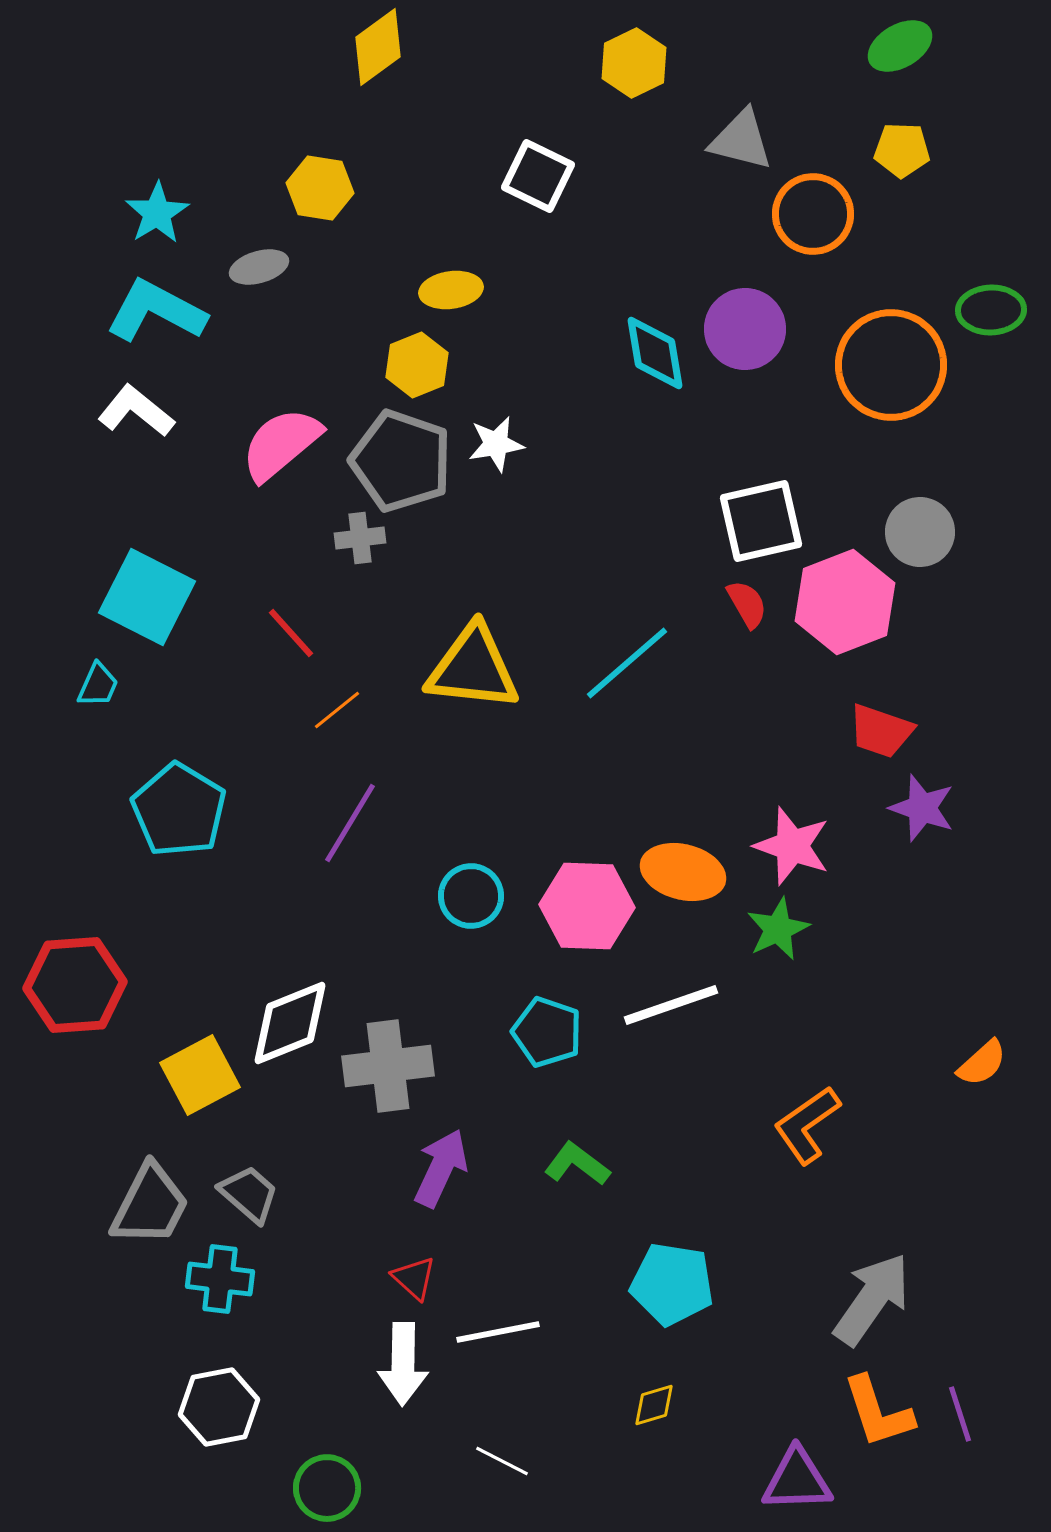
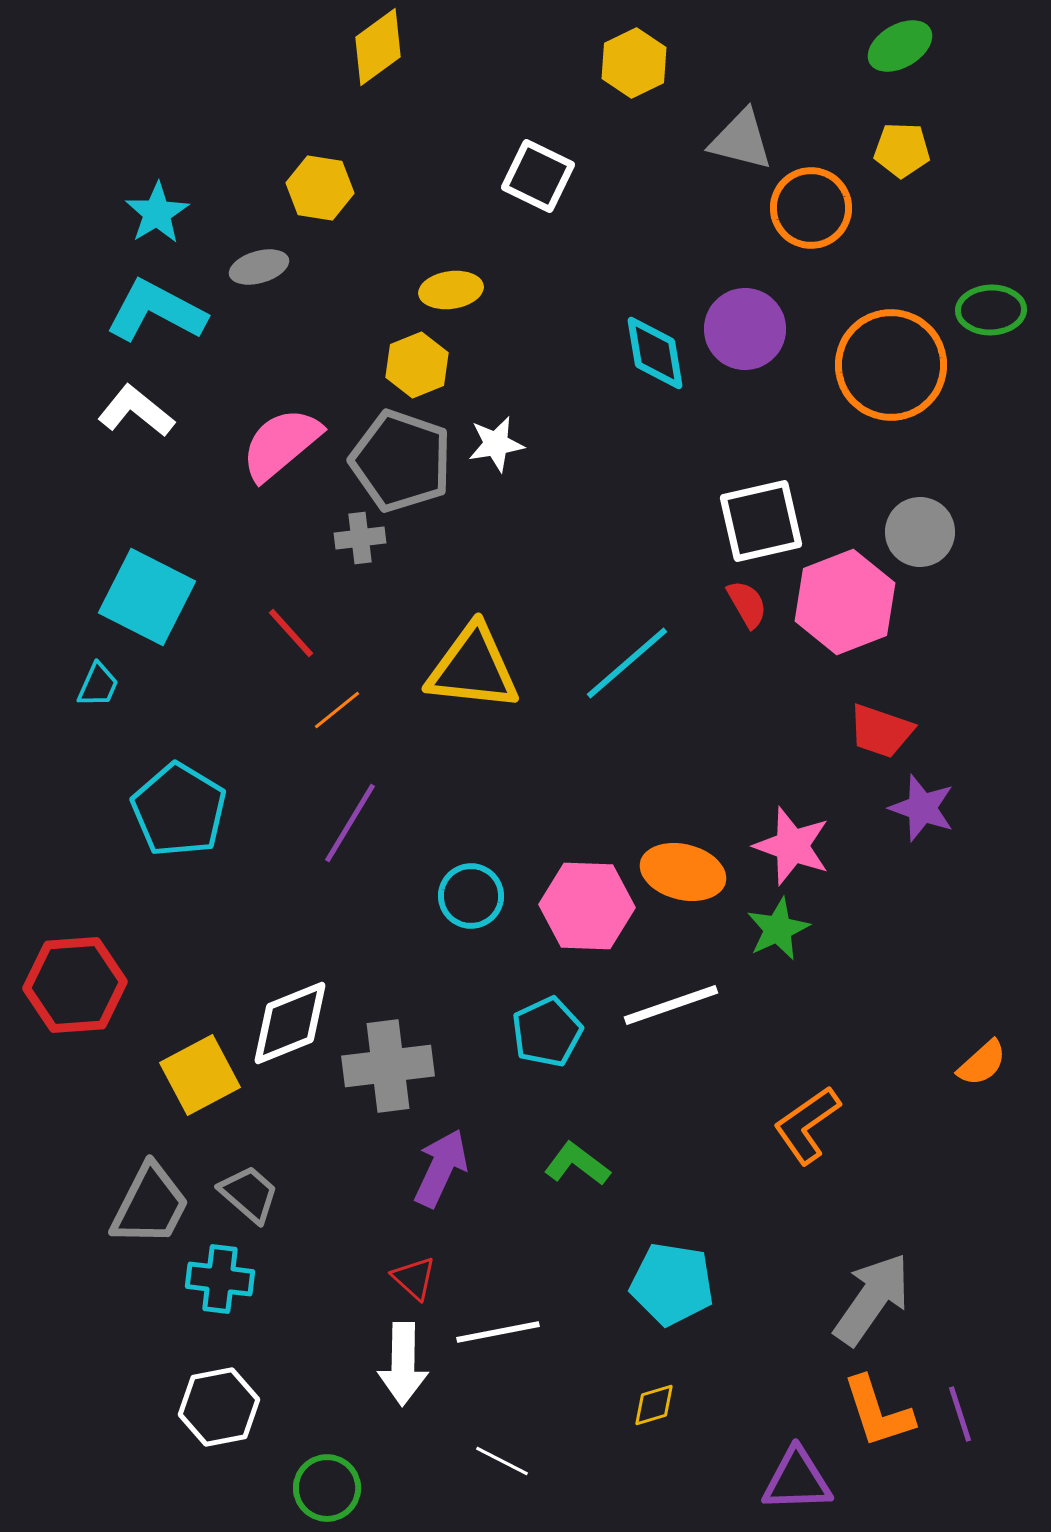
orange circle at (813, 214): moved 2 px left, 6 px up
cyan pentagon at (547, 1032): rotated 28 degrees clockwise
